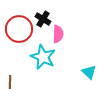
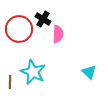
cyan star: moved 10 px left, 15 px down
